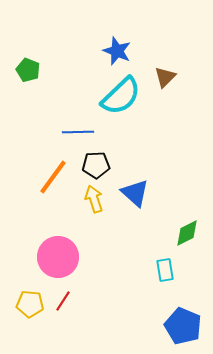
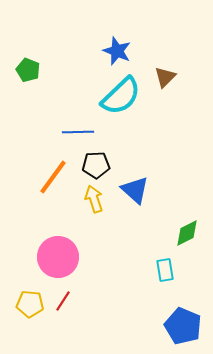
blue triangle: moved 3 px up
